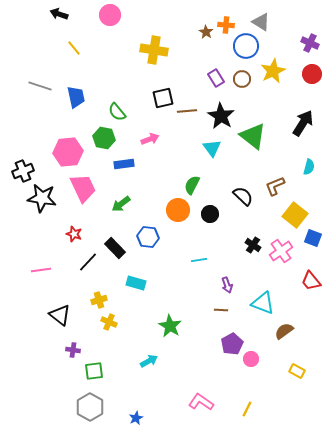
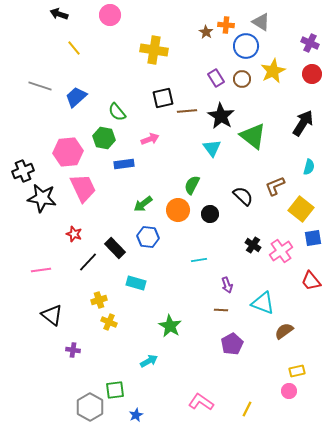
blue trapezoid at (76, 97): rotated 120 degrees counterclockwise
green arrow at (121, 204): moved 22 px right
yellow square at (295, 215): moved 6 px right, 6 px up
blue square at (313, 238): rotated 30 degrees counterclockwise
black triangle at (60, 315): moved 8 px left
pink circle at (251, 359): moved 38 px right, 32 px down
green square at (94, 371): moved 21 px right, 19 px down
yellow rectangle at (297, 371): rotated 42 degrees counterclockwise
blue star at (136, 418): moved 3 px up
